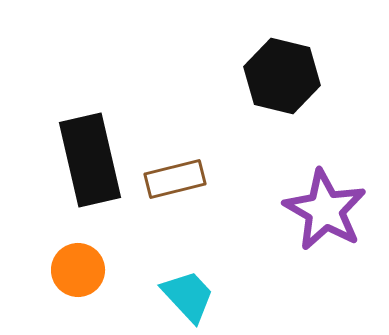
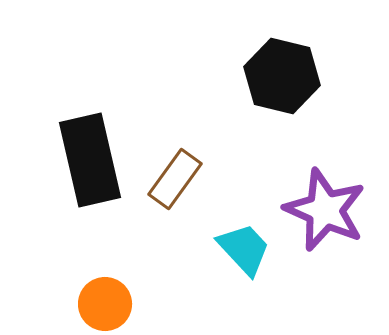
brown rectangle: rotated 40 degrees counterclockwise
purple star: rotated 6 degrees counterclockwise
orange circle: moved 27 px right, 34 px down
cyan trapezoid: moved 56 px right, 47 px up
